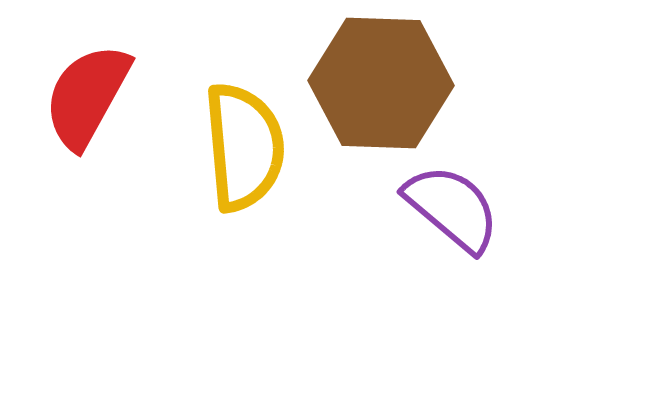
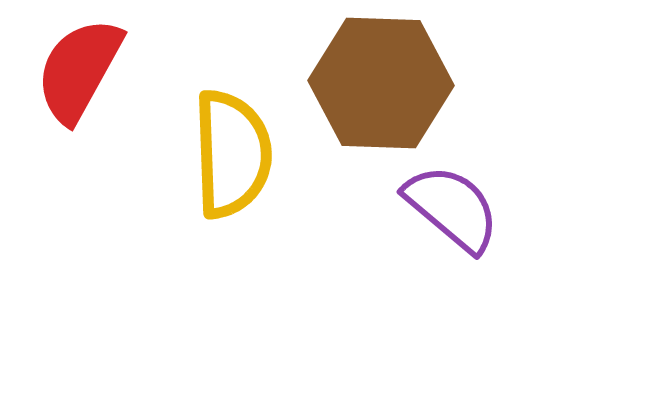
red semicircle: moved 8 px left, 26 px up
yellow semicircle: moved 12 px left, 7 px down; rotated 3 degrees clockwise
